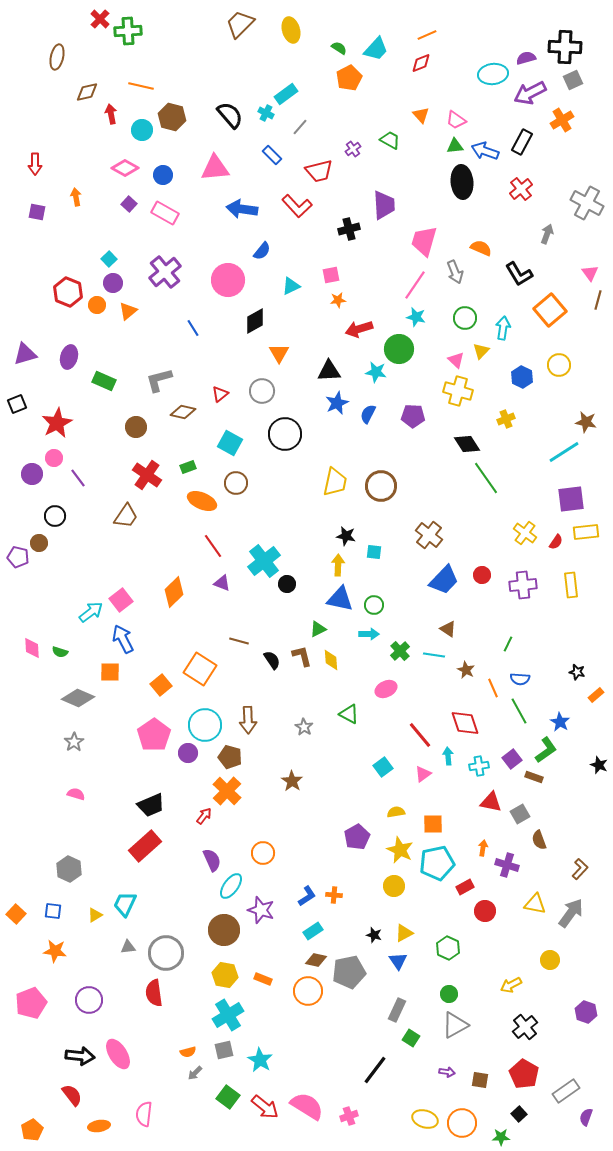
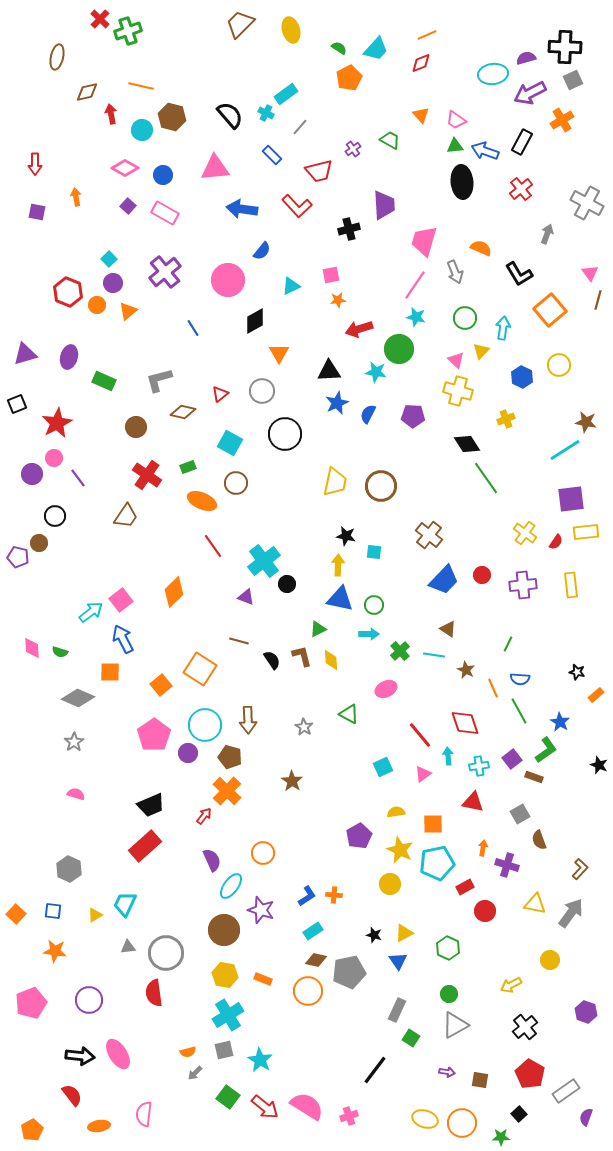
green cross at (128, 31): rotated 16 degrees counterclockwise
purple square at (129, 204): moved 1 px left, 2 px down
cyan line at (564, 452): moved 1 px right, 2 px up
purple triangle at (222, 583): moved 24 px right, 14 px down
cyan square at (383, 767): rotated 12 degrees clockwise
red triangle at (491, 802): moved 18 px left
purple pentagon at (357, 837): moved 2 px right, 1 px up
yellow circle at (394, 886): moved 4 px left, 2 px up
red pentagon at (524, 1074): moved 6 px right
